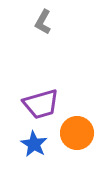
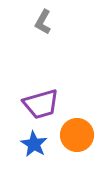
orange circle: moved 2 px down
